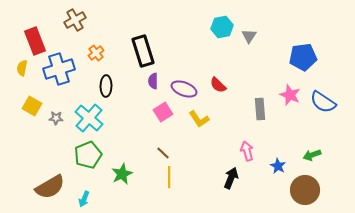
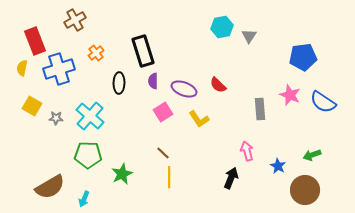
black ellipse: moved 13 px right, 3 px up
cyan cross: moved 1 px right, 2 px up
green pentagon: rotated 24 degrees clockwise
